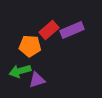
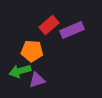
red rectangle: moved 5 px up
orange pentagon: moved 2 px right, 5 px down
